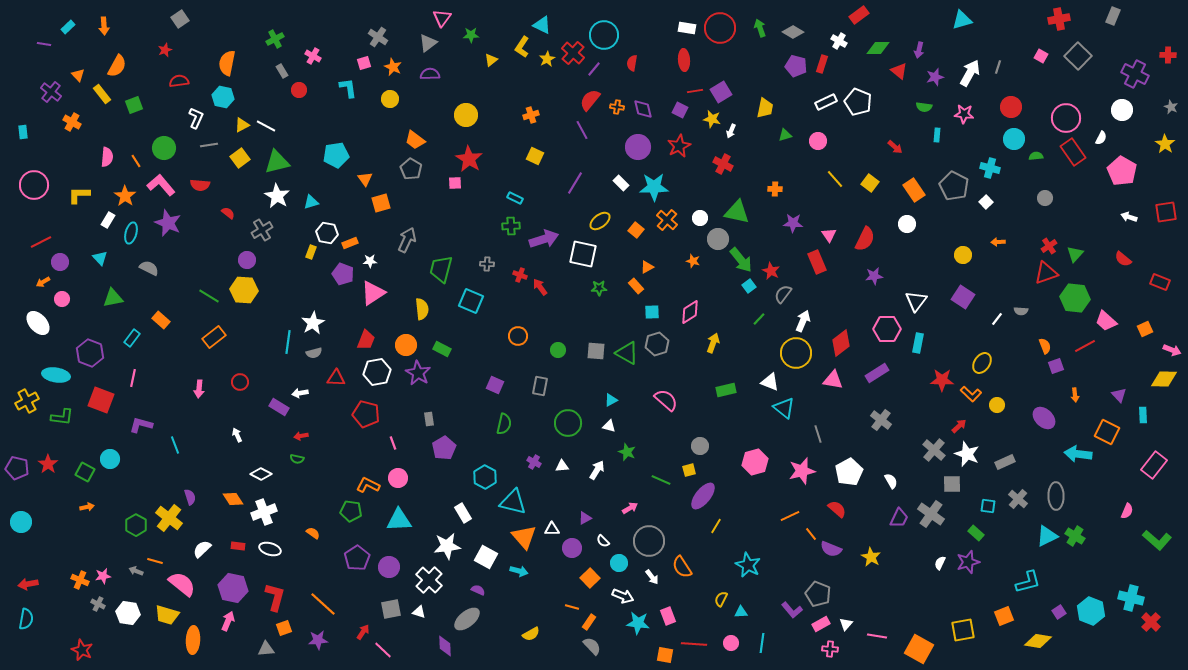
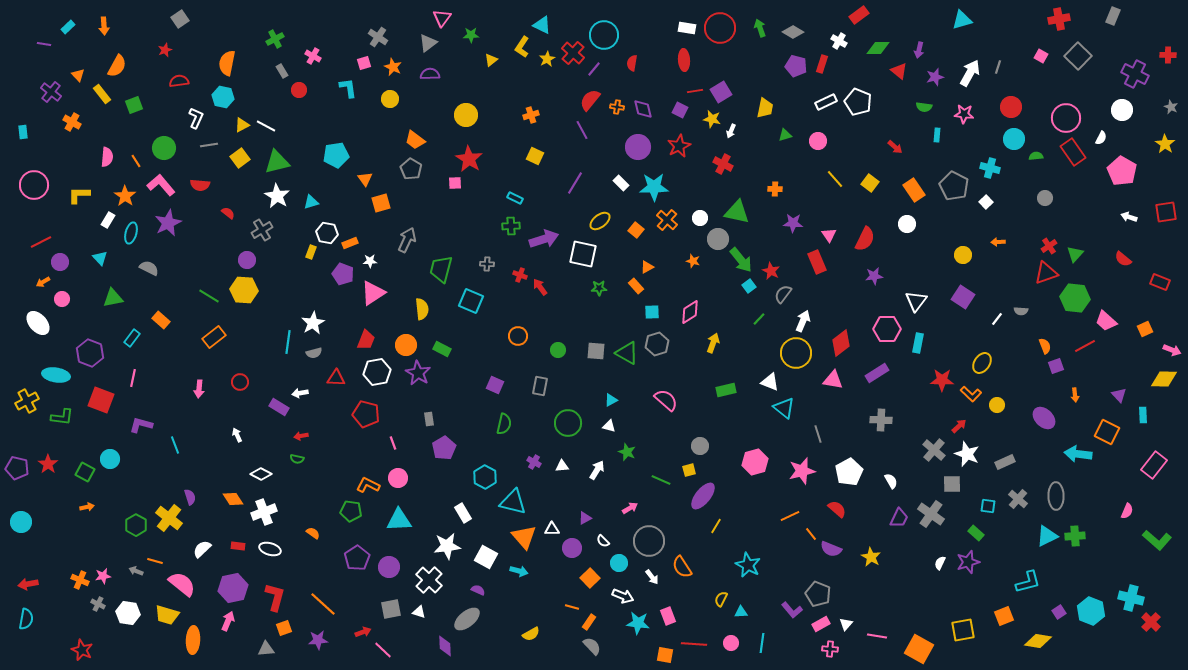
purple star at (168, 223): rotated 24 degrees clockwise
gray cross at (881, 420): rotated 35 degrees counterclockwise
green cross at (1075, 536): rotated 36 degrees counterclockwise
purple hexagon at (233, 588): rotated 24 degrees counterclockwise
red arrow at (363, 632): rotated 35 degrees clockwise
